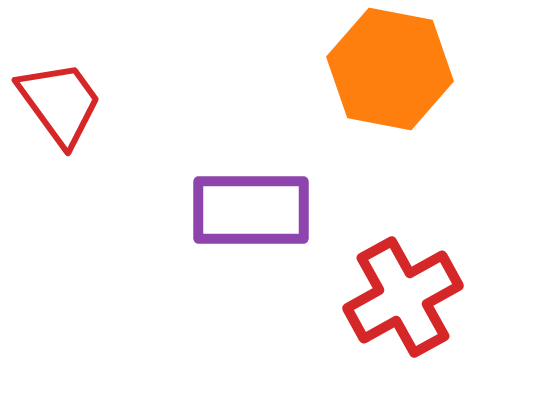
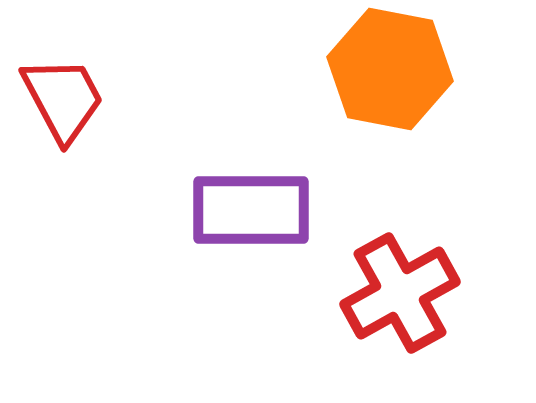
red trapezoid: moved 3 px right, 4 px up; rotated 8 degrees clockwise
red cross: moved 3 px left, 4 px up
